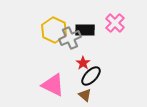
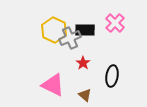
black ellipse: moved 21 px right; rotated 35 degrees counterclockwise
